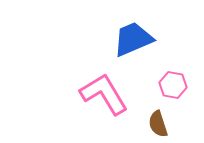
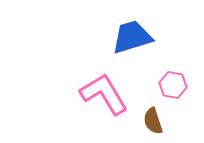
blue trapezoid: moved 1 px left, 2 px up; rotated 6 degrees clockwise
brown semicircle: moved 5 px left, 3 px up
